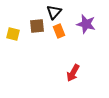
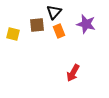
brown square: moved 1 px up
